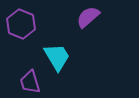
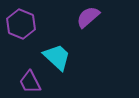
cyan trapezoid: rotated 16 degrees counterclockwise
purple trapezoid: rotated 10 degrees counterclockwise
